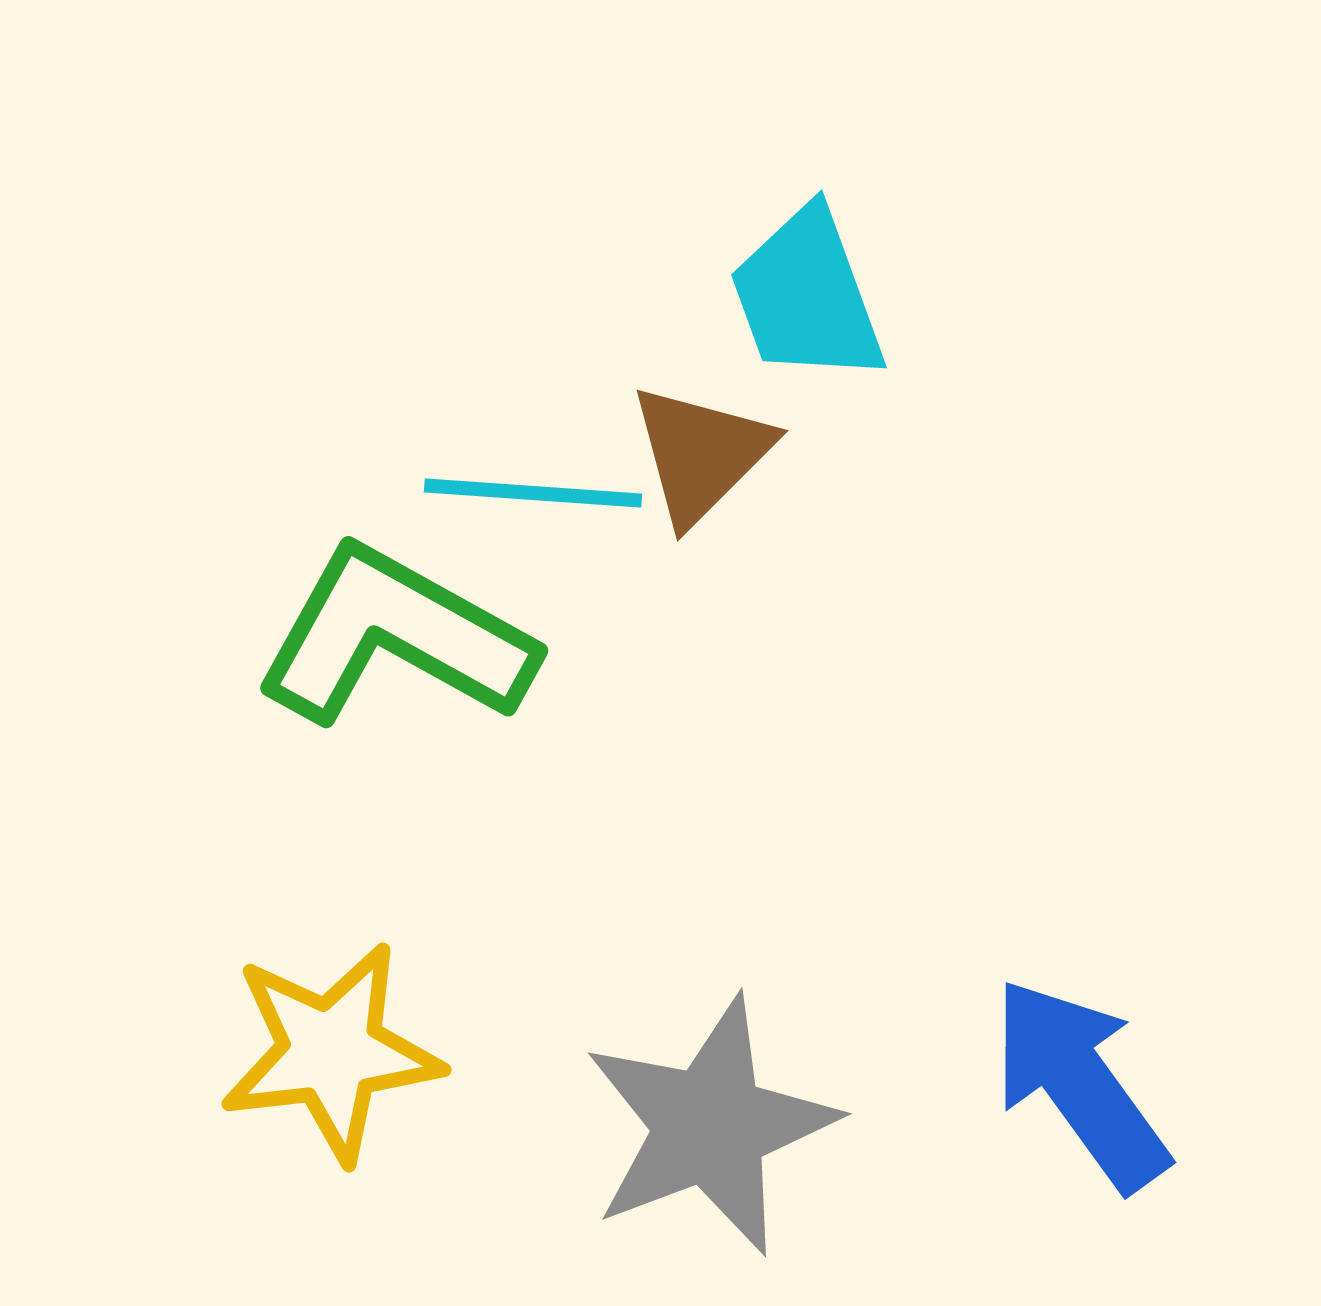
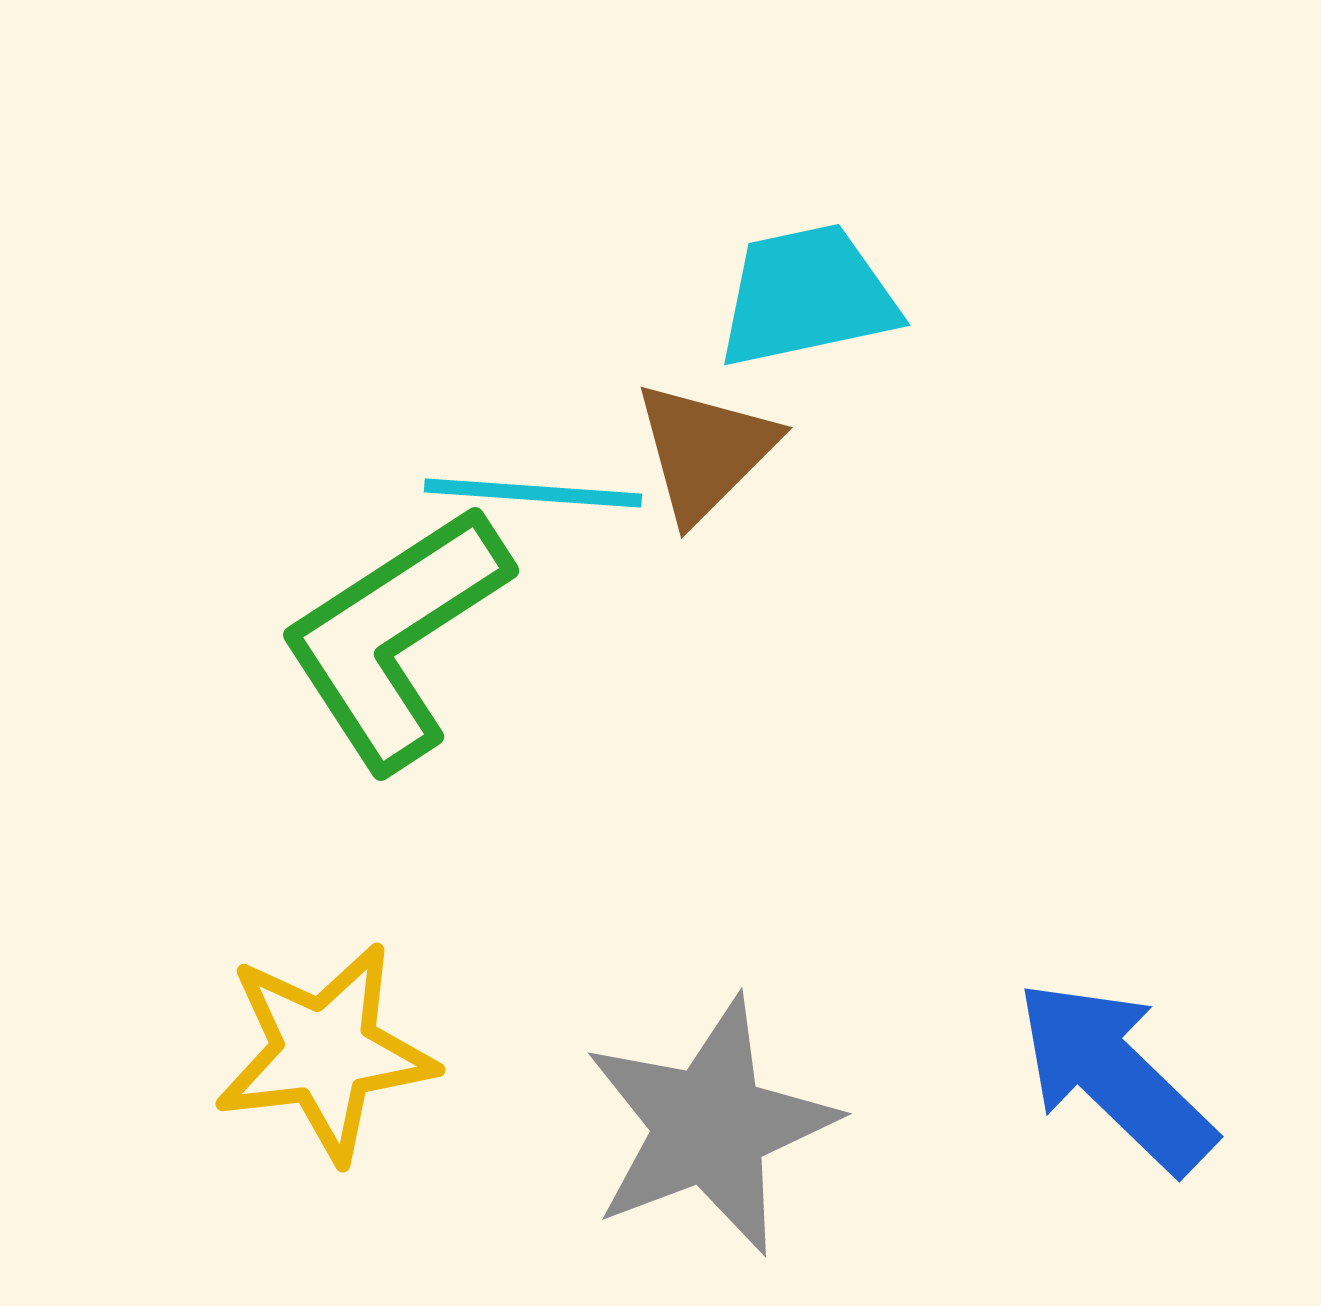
cyan trapezoid: rotated 98 degrees clockwise
brown triangle: moved 4 px right, 3 px up
green L-shape: rotated 62 degrees counterclockwise
yellow star: moved 6 px left
blue arrow: moved 35 px right, 8 px up; rotated 10 degrees counterclockwise
